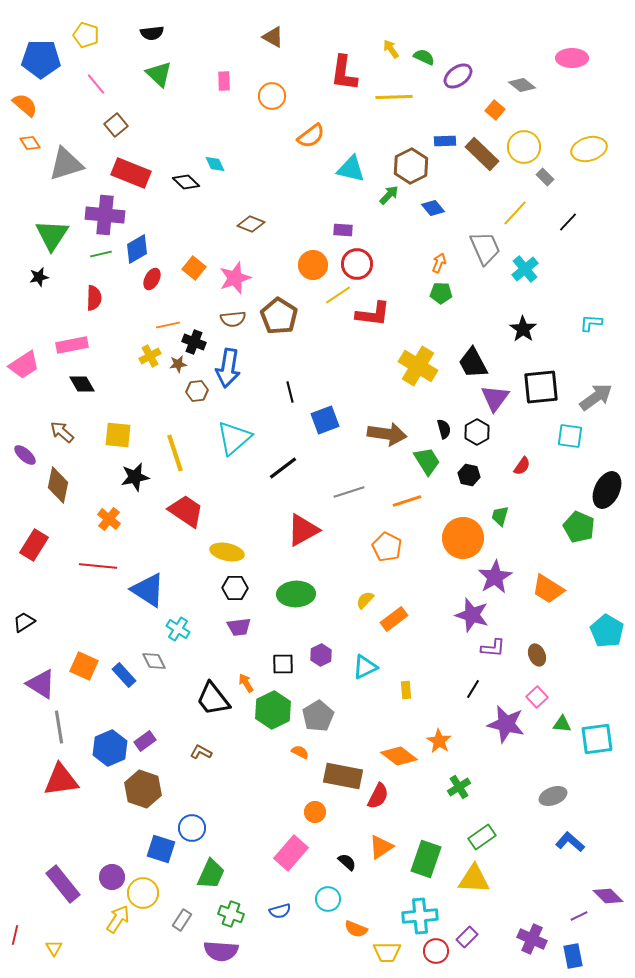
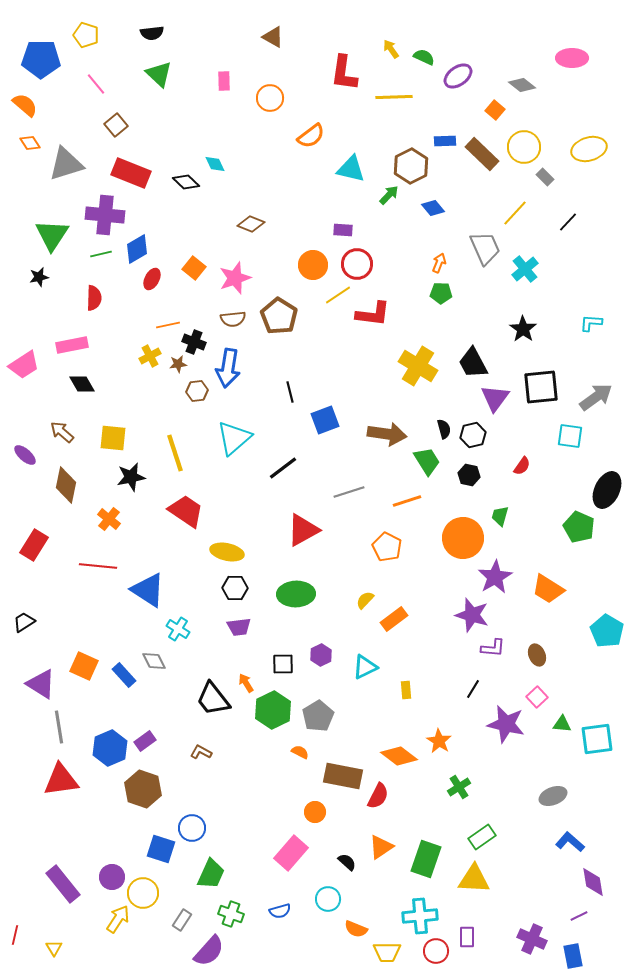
orange circle at (272, 96): moved 2 px left, 2 px down
black hexagon at (477, 432): moved 4 px left, 3 px down; rotated 15 degrees clockwise
yellow square at (118, 435): moved 5 px left, 3 px down
black star at (135, 477): moved 4 px left
brown diamond at (58, 485): moved 8 px right
purple diamond at (608, 896): moved 15 px left, 14 px up; rotated 36 degrees clockwise
purple rectangle at (467, 937): rotated 45 degrees counterclockwise
purple semicircle at (221, 951): moved 12 px left; rotated 52 degrees counterclockwise
